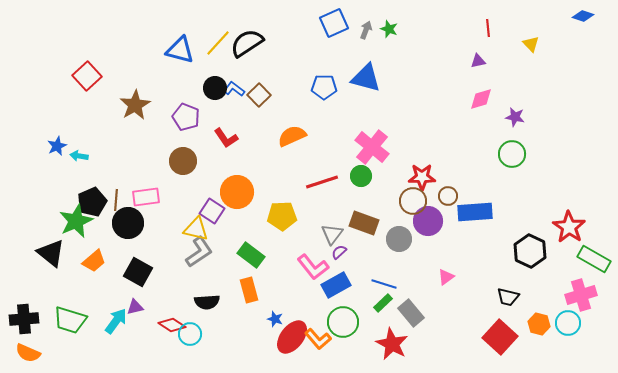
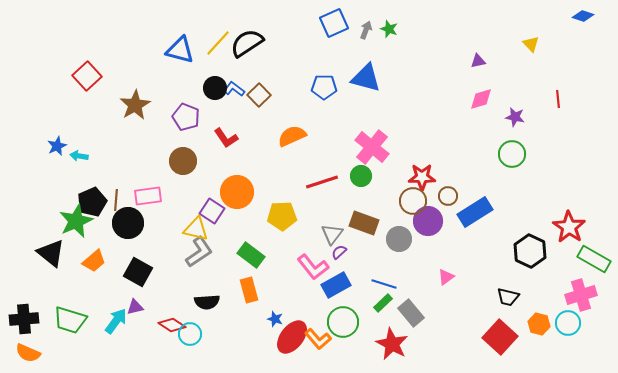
red line at (488, 28): moved 70 px right, 71 px down
pink rectangle at (146, 197): moved 2 px right, 1 px up
blue rectangle at (475, 212): rotated 28 degrees counterclockwise
